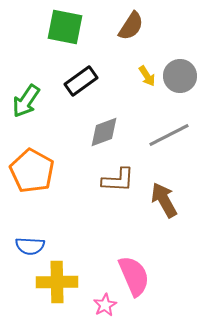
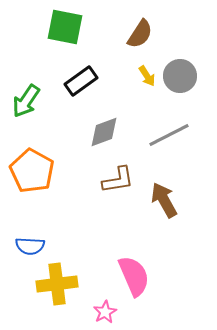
brown semicircle: moved 9 px right, 8 px down
brown L-shape: rotated 12 degrees counterclockwise
yellow cross: moved 2 px down; rotated 6 degrees counterclockwise
pink star: moved 7 px down
